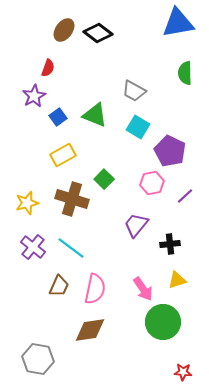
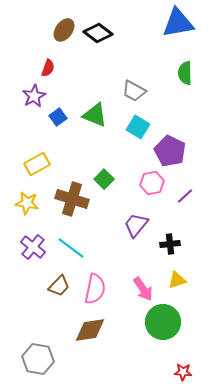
yellow rectangle: moved 26 px left, 9 px down
yellow star: rotated 25 degrees clockwise
brown trapezoid: rotated 20 degrees clockwise
